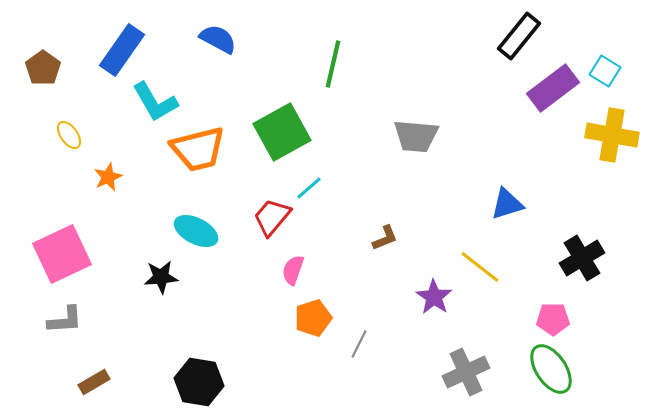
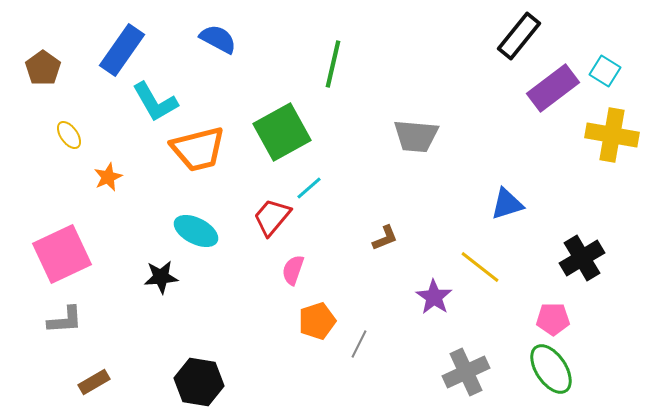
orange pentagon: moved 4 px right, 3 px down
